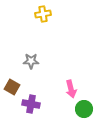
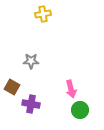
green circle: moved 4 px left, 1 px down
